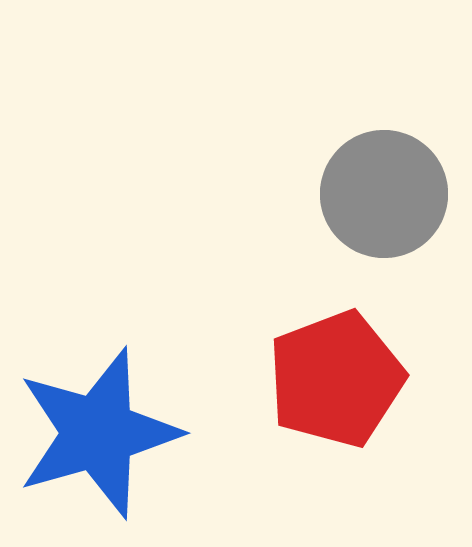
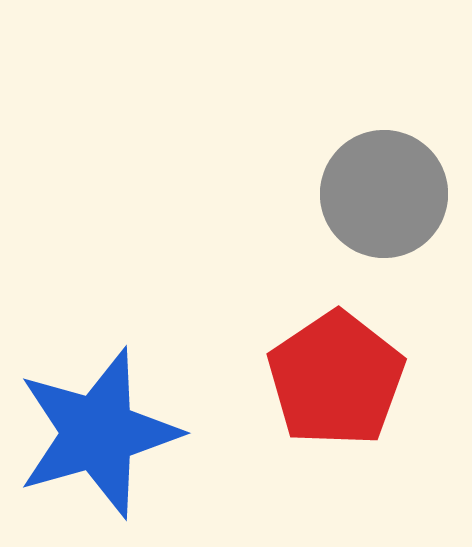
red pentagon: rotated 13 degrees counterclockwise
